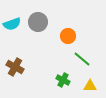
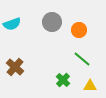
gray circle: moved 14 px right
orange circle: moved 11 px right, 6 px up
brown cross: rotated 12 degrees clockwise
green cross: rotated 16 degrees clockwise
